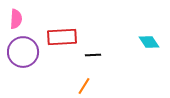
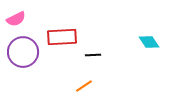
pink semicircle: rotated 60 degrees clockwise
orange line: rotated 24 degrees clockwise
